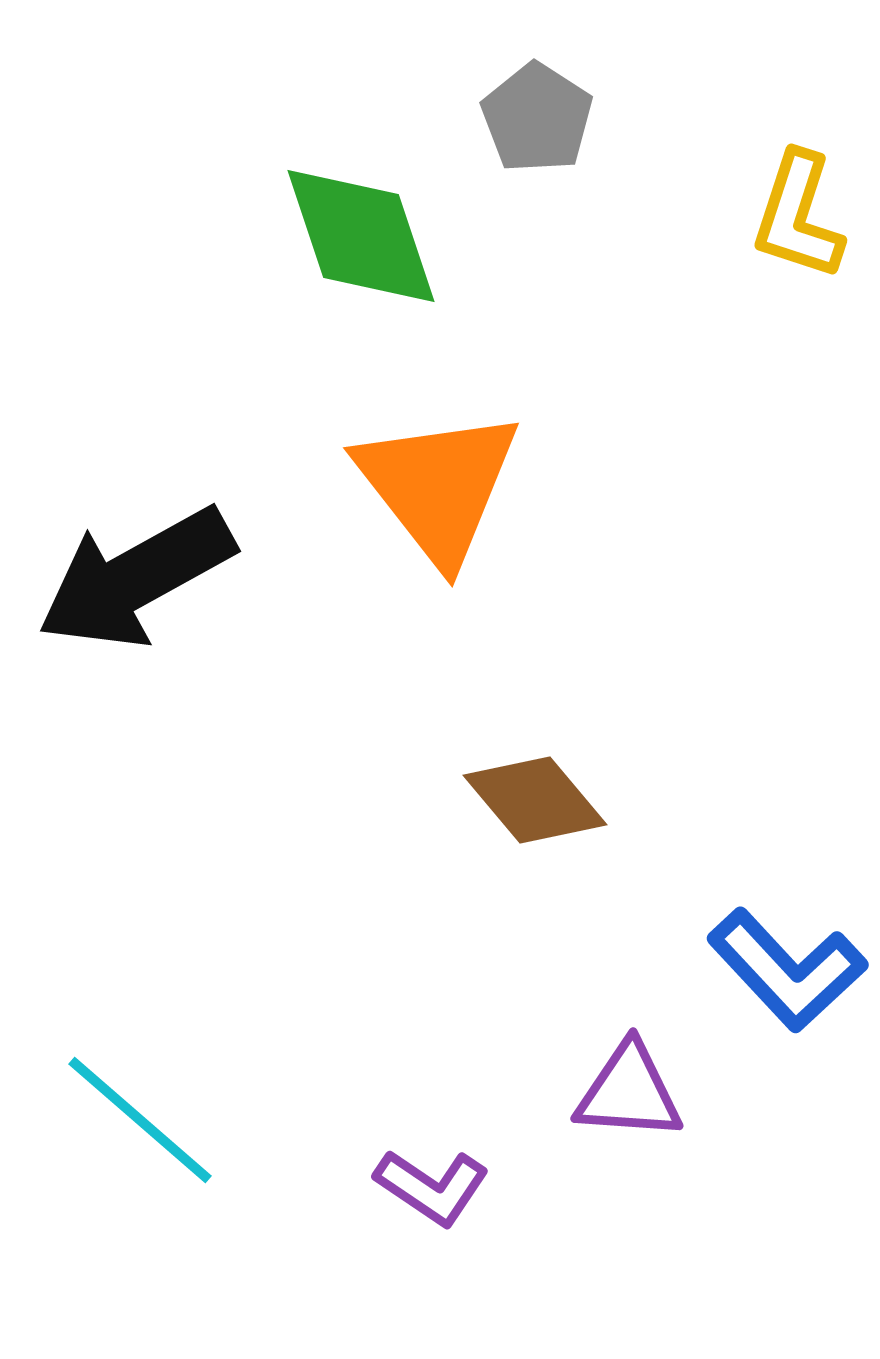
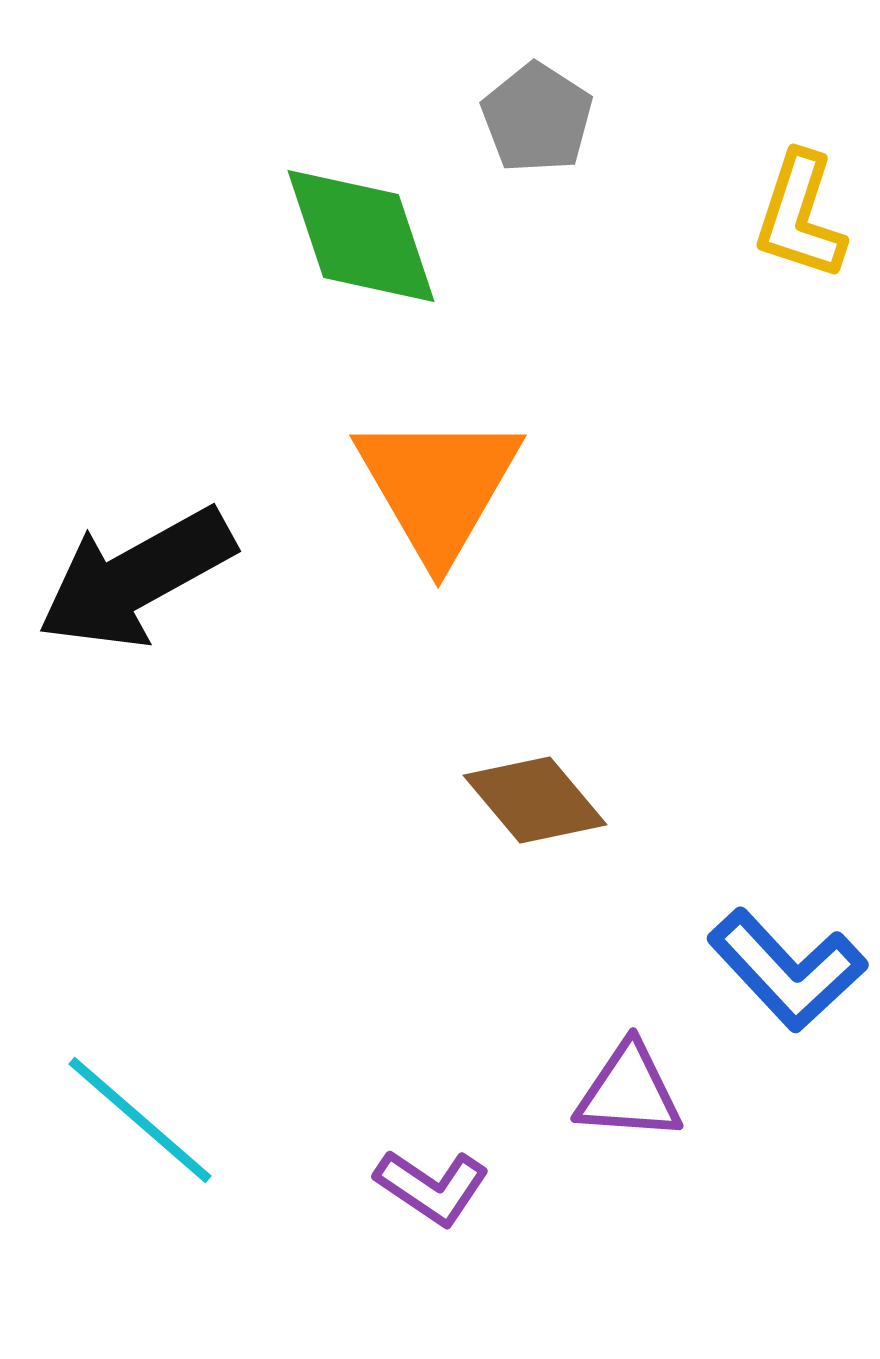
yellow L-shape: moved 2 px right
orange triangle: rotated 8 degrees clockwise
